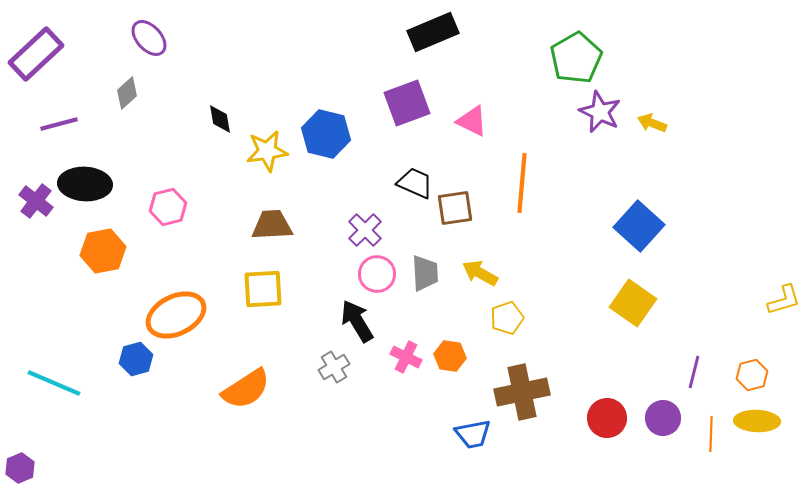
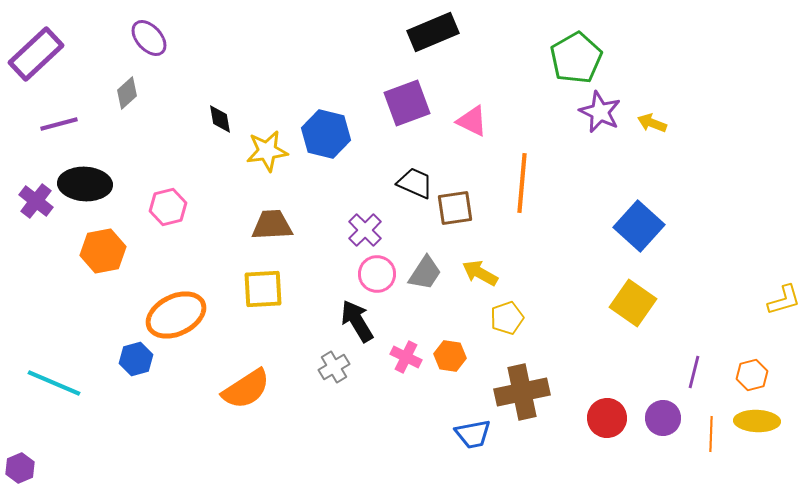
gray trapezoid at (425, 273): rotated 36 degrees clockwise
